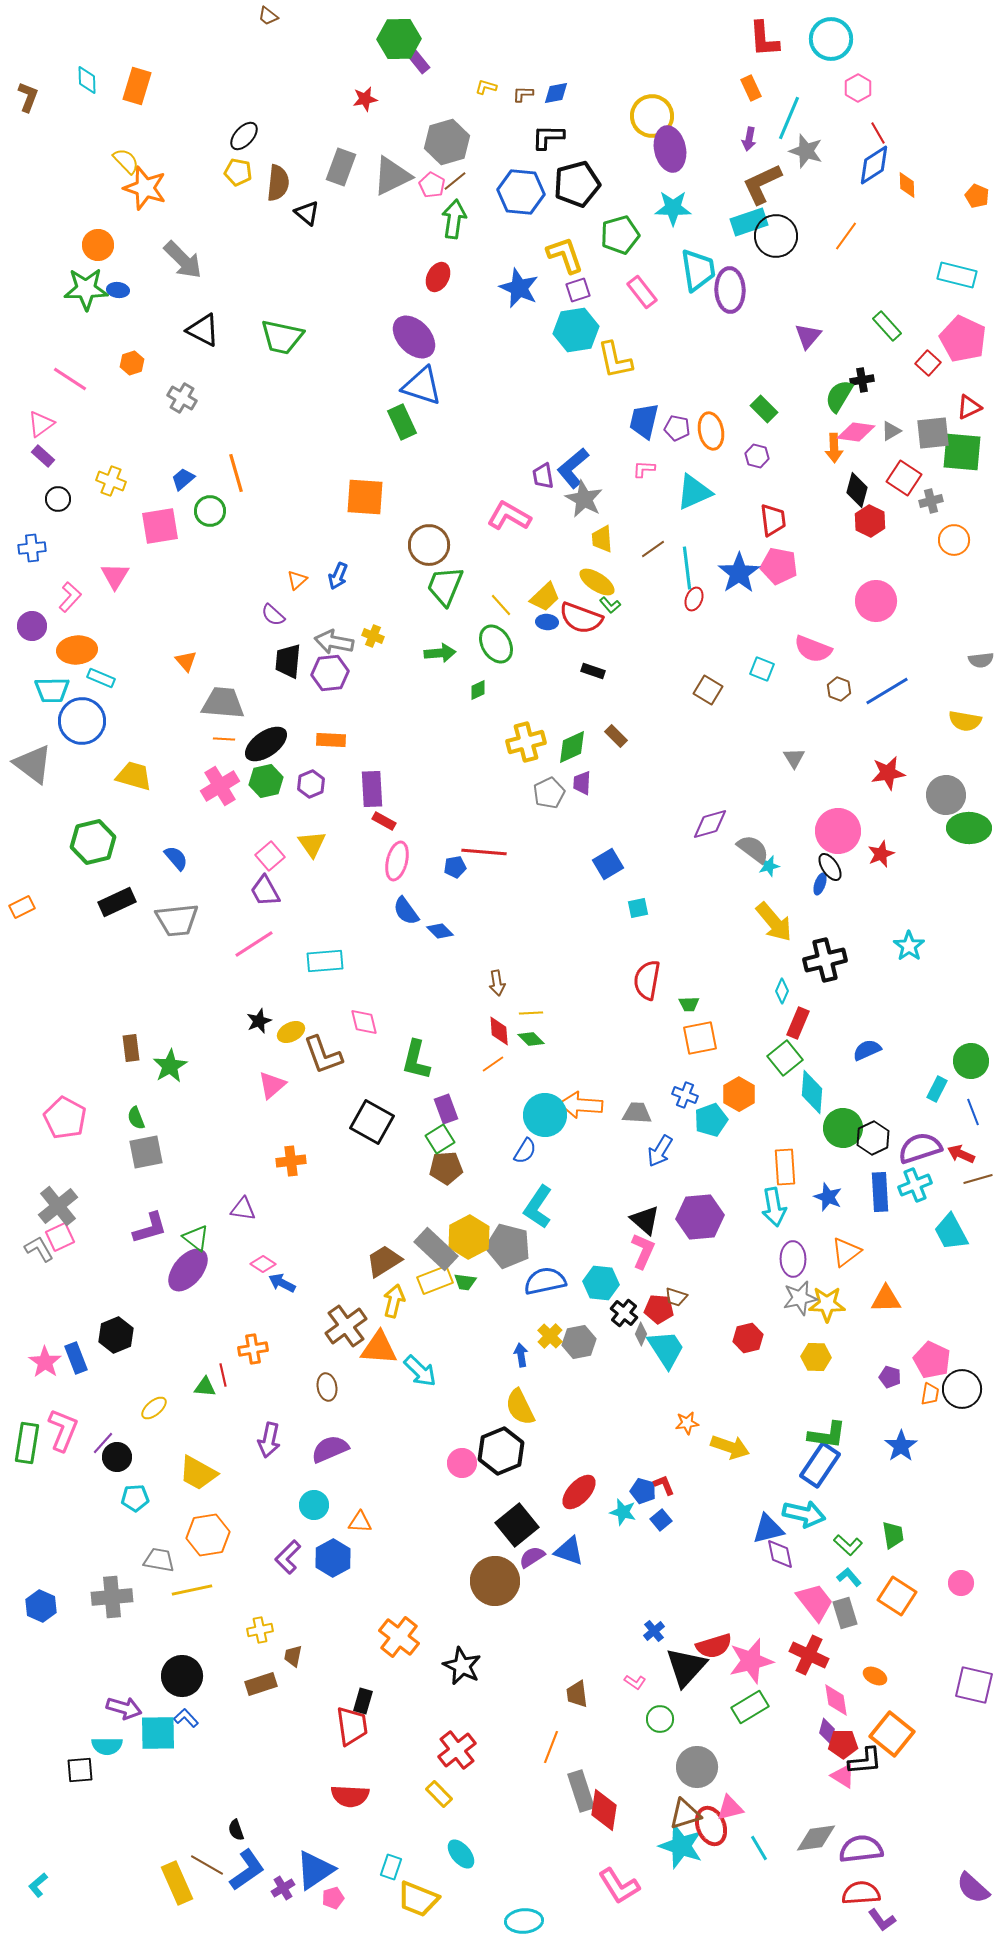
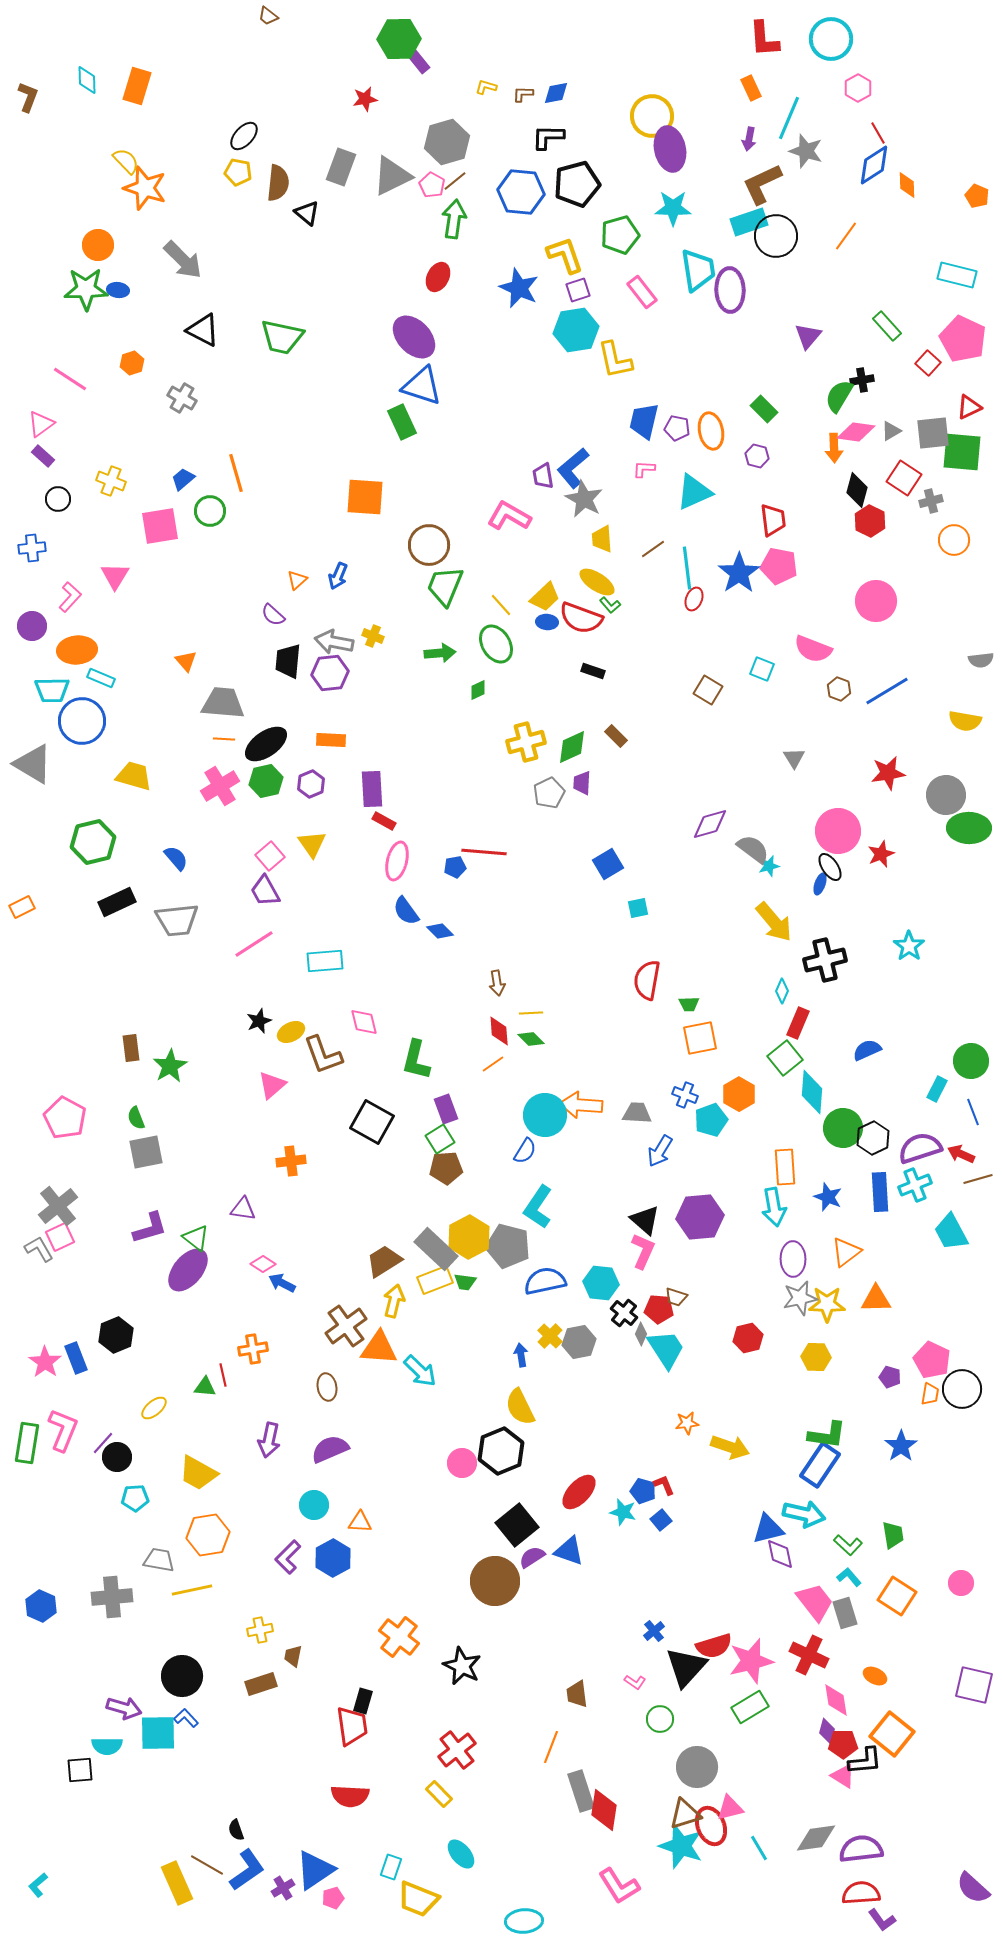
gray triangle at (33, 764): rotated 6 degrees counterclockwise
orange triangle at (886, 1299): moved 10 px left
